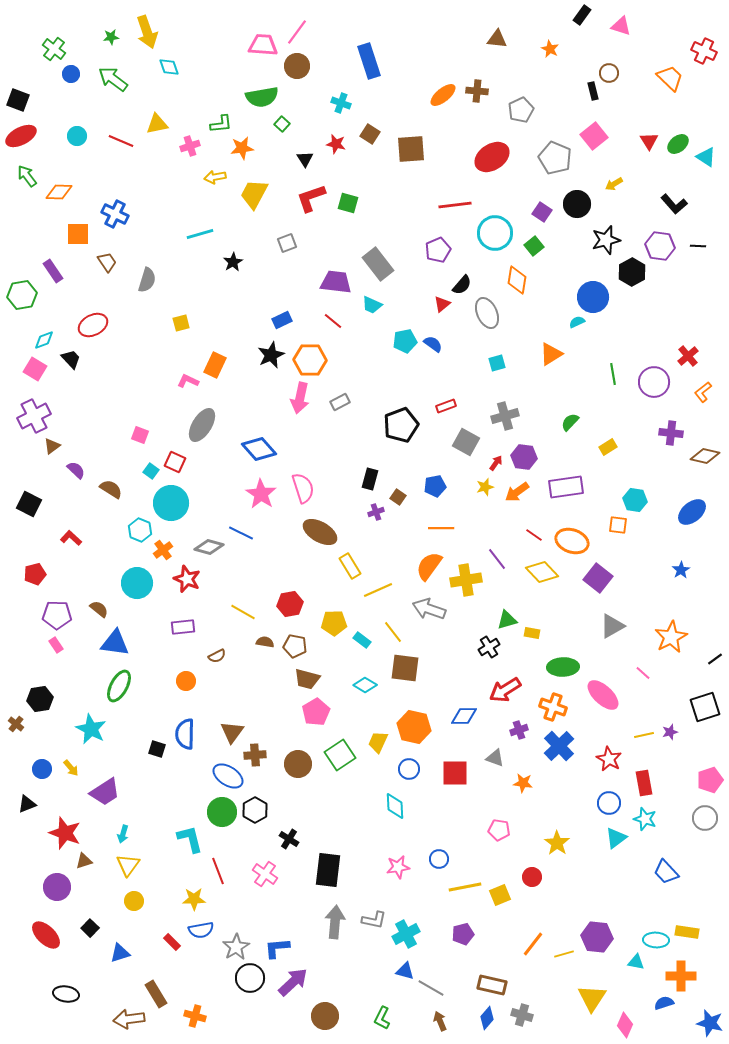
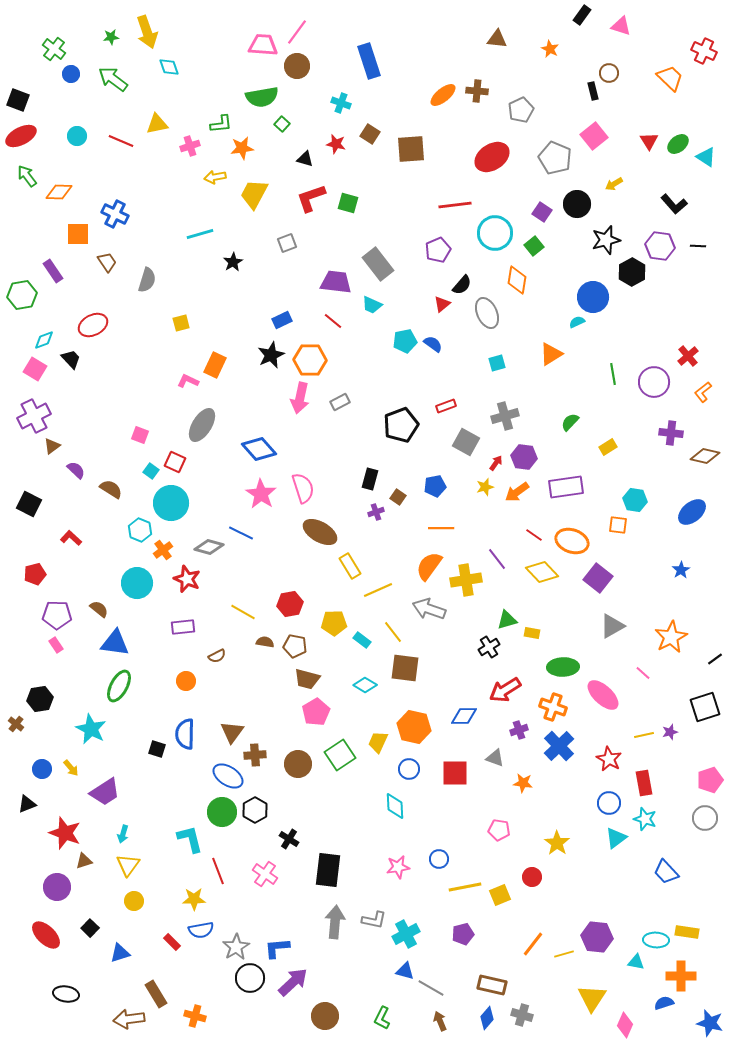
black triangle at (305, 159): rotated 42 degrees counterclockwise
